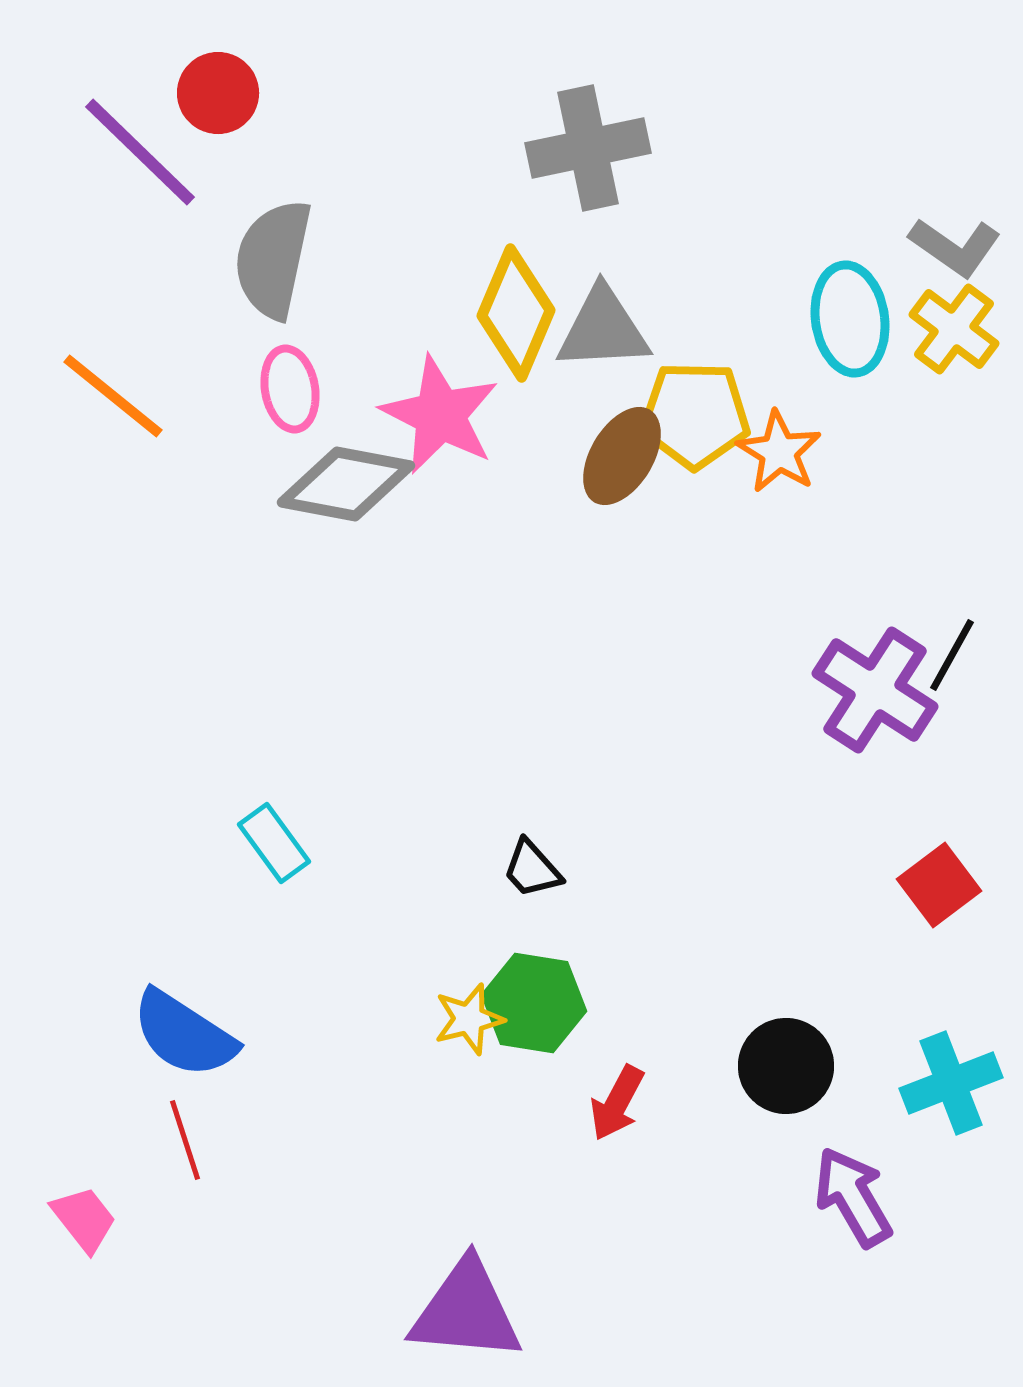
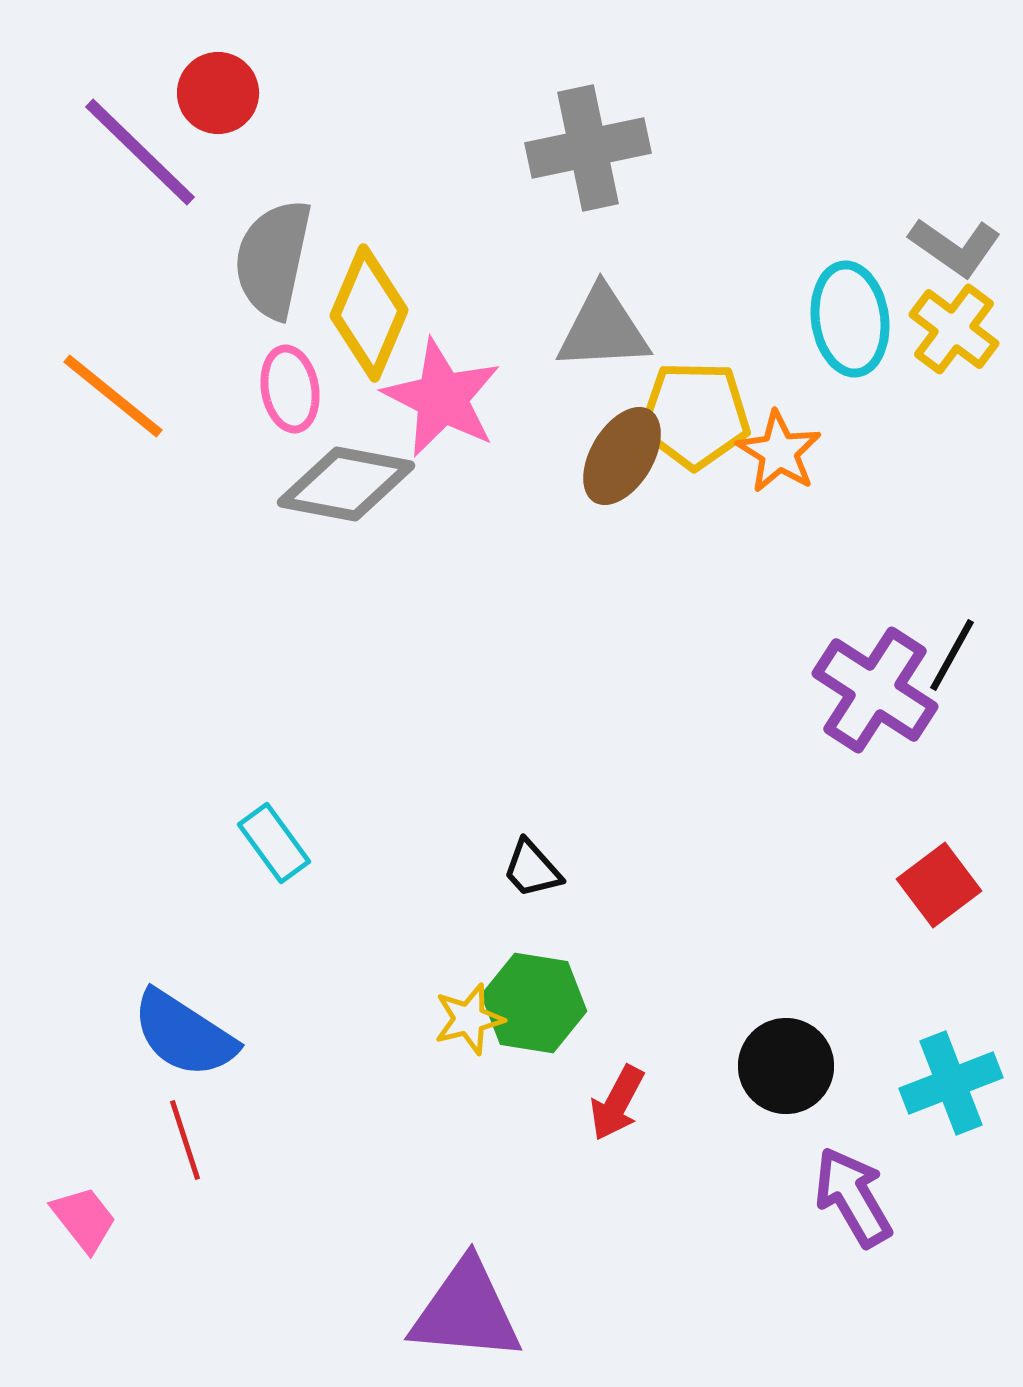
yellow diamond: moved 147 px left
pink star: moved 2 px right, 17 px up
